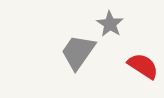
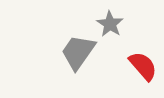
red semicircle: rotated 16 degrees clockwise
